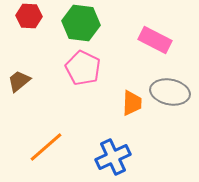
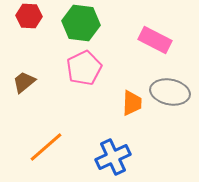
pink pentagon: moved 1 px right; rotated 20 degrees clockwise
brown trapezoid: moved 5 px right, 1 px down
